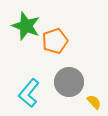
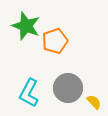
gray circle: moved 1 px left, 6 px down
cyan L-shape: rotated 12 degrees counterclockwise
